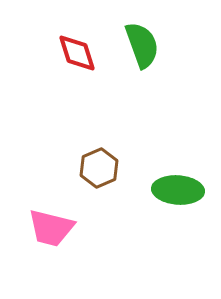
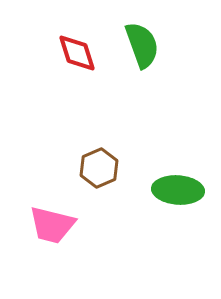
pink trapezoid: moved 1 px right, 3 px up
